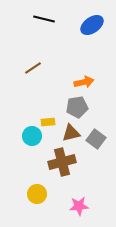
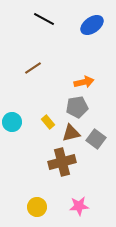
black line: rotated 15 degrees clockwise
yellow rectangle: rotated 56 degrees clockwise
cyan circle: moved 20 px left, 14 px up
yellow circle: moved 13 px down
